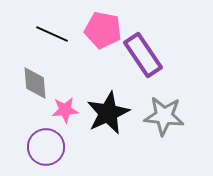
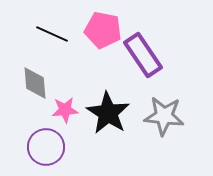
black star: rotated 15 degrees counterclockwise
